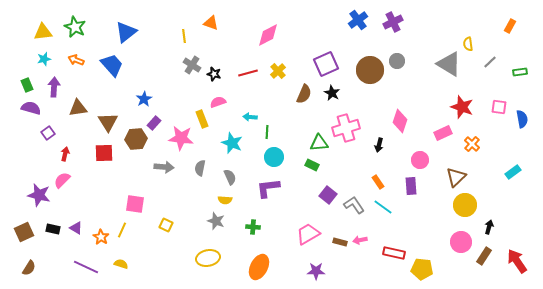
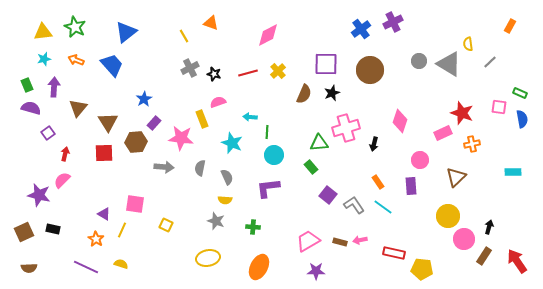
blue cross at (358, 20): moved 3 px right, 9 px down
yellow line at (184, 36): rotated 24 degrees counterclockwise
gray circle at (397, 61): moved 22 px right
purple square at (326, 64): rotated 25 degrees clockwise
gray cross at (192, 65): moved 2 px left, 3 px down; rotated 30 degrees clockwise
green rectangle at (520, 72): moved 21 px down; rotated 32 degrees clockwise
black star at (332, 93): rotated 21 degrees clockwise
red star at (462, 107): moved 6 px down
brown triangle at (78, 108): rotated 42 degrees counterclockwise
brown hexagon at (136, 139): moved 3 px down
orange cross at (472, 144): rotated 35 degrees clockwise
black arrow at (379, 145): moved 5 px left, 1 px up
cyan circle at (274, 157): moved 2 px up
green rectangle at (312, 165): moved 1 px left, 2 px down; rotated 24 degrees clockwise
cyan rectangle at (513, 172): rotated 35 degrees clockwise
gray semicircle at (230, 177): moved 3 px left
yellow circle at (465, 205): moved 17 px left, 11 px down
purple triangle at (76, 228): moved 28 px right, 14 px up
pink trapezoid at (308, 234): moved 7 px down
orange star at (101, 237): moved 5 px left, 2 px down
pink circle at (461, 242): moved 3 px right, 3 px up
brown semicircle at (29, 268): rotated 56 degrees clockwise
